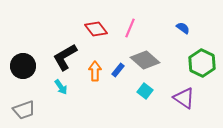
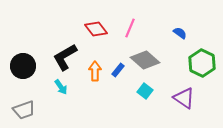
blue semicircle: moved 3 px left, 5 px down
